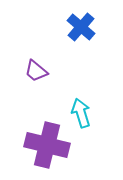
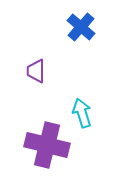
purple trapezoid: rotated 50 degrees clockwise
cyan arrow: moved 1 px right
